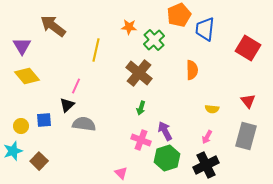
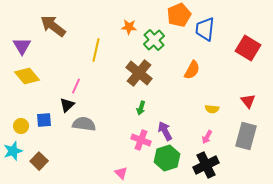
orange semicircle: rotated 30 degrees clockwise
